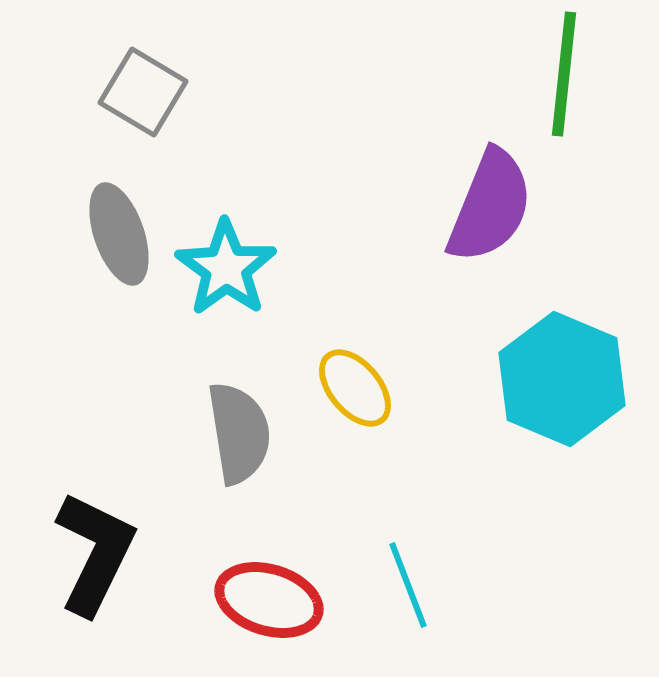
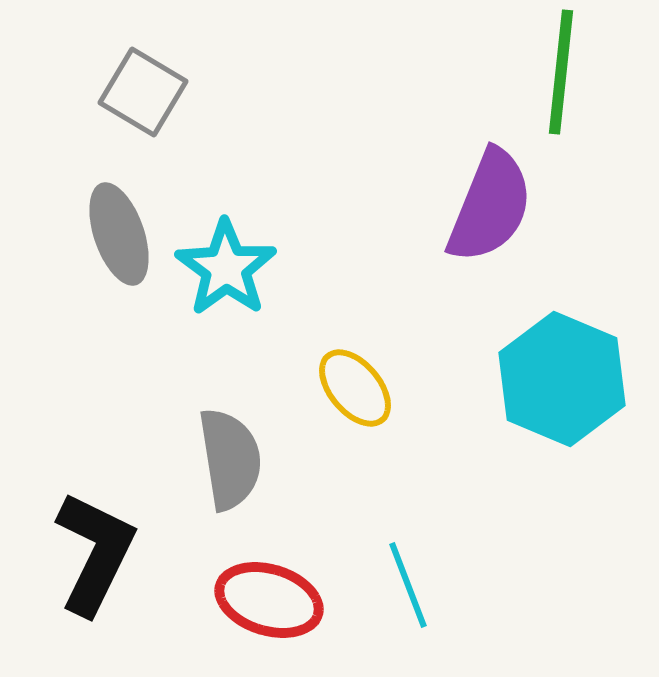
green line: moved 3 px left, 2 px up
gray semicircle: moved 9 px left, 26 px down
